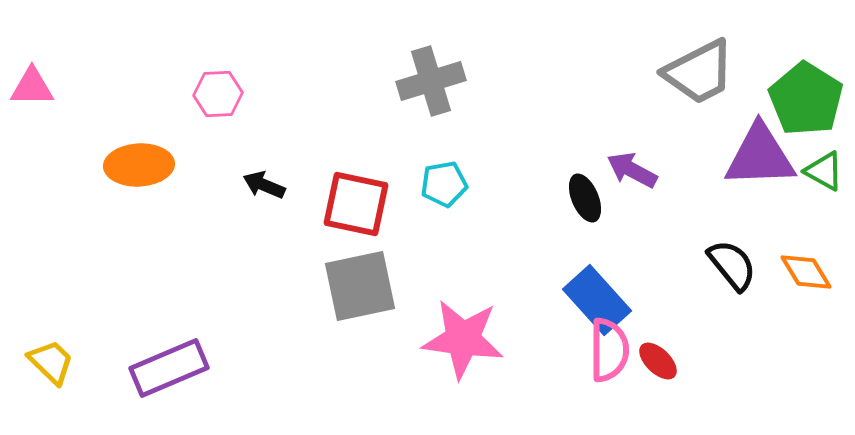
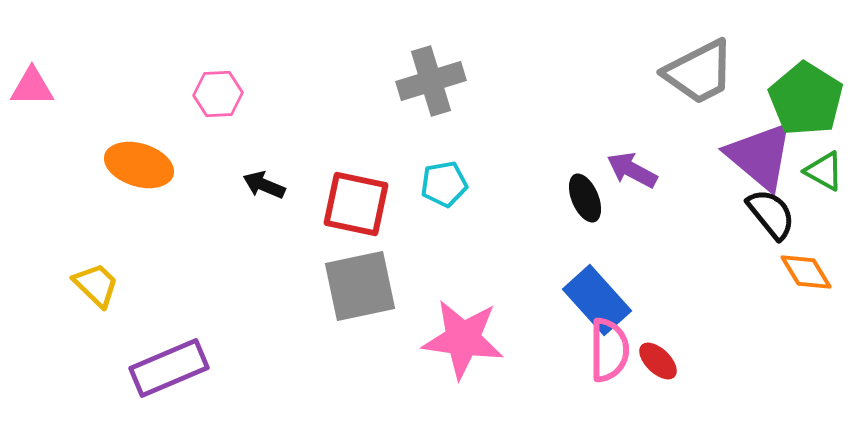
purple triangle: rotated 42 degrees clockwise
orange ellipse: rotated 20 degrees clockwise
black semicircle: moved 39 px right, 51 px up
yellow trapezoid: moved 45 px right, 77 px up
